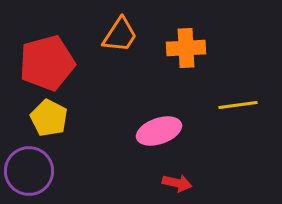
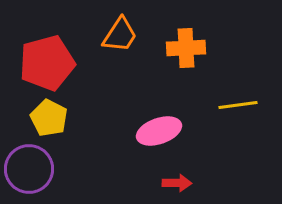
purple circle: moved 2 px up
red arrow: rotated 12 degrees counterclockwise
